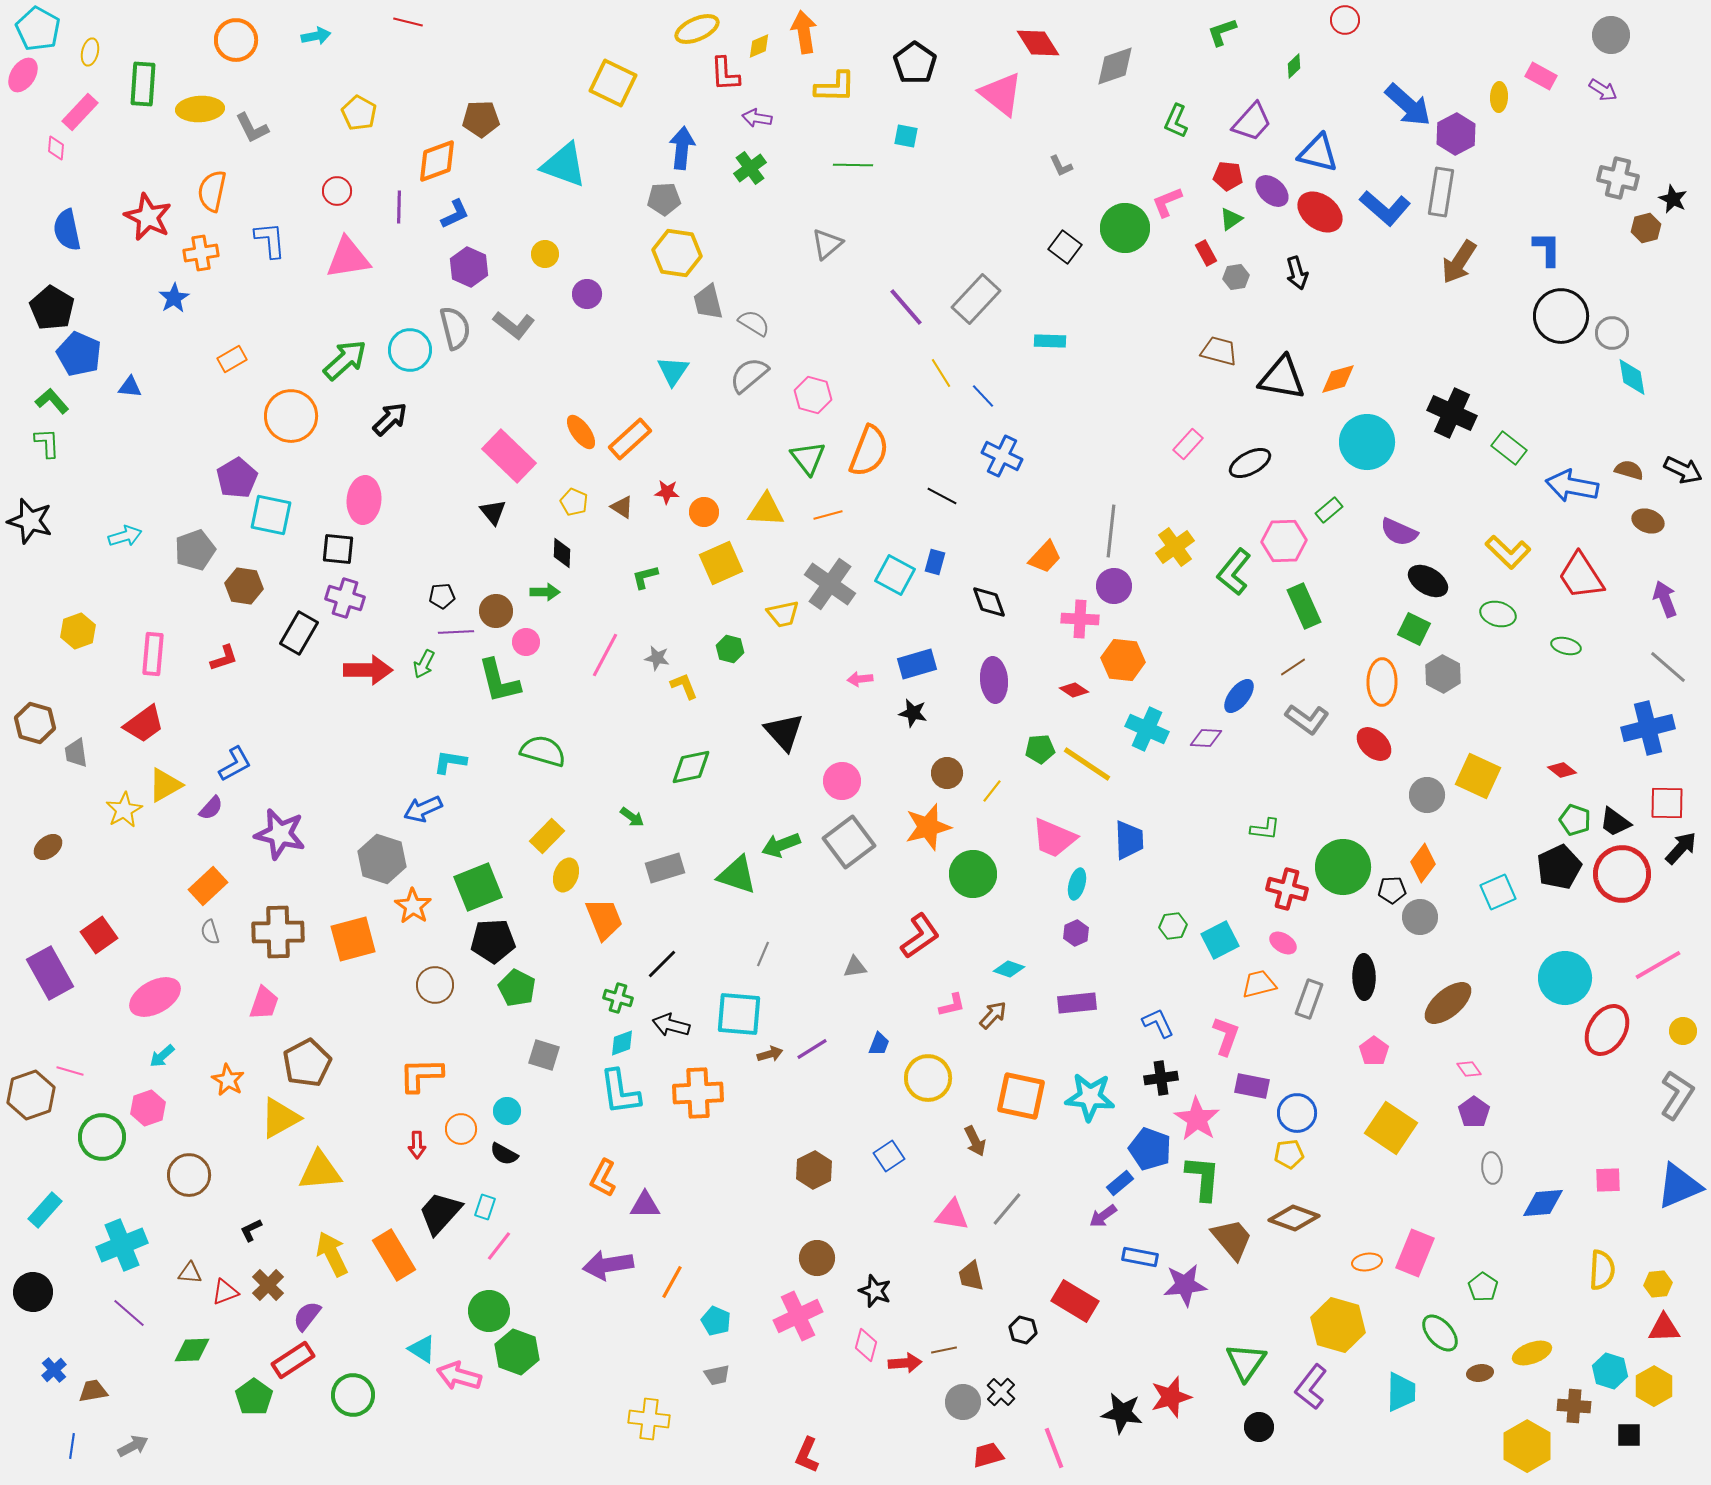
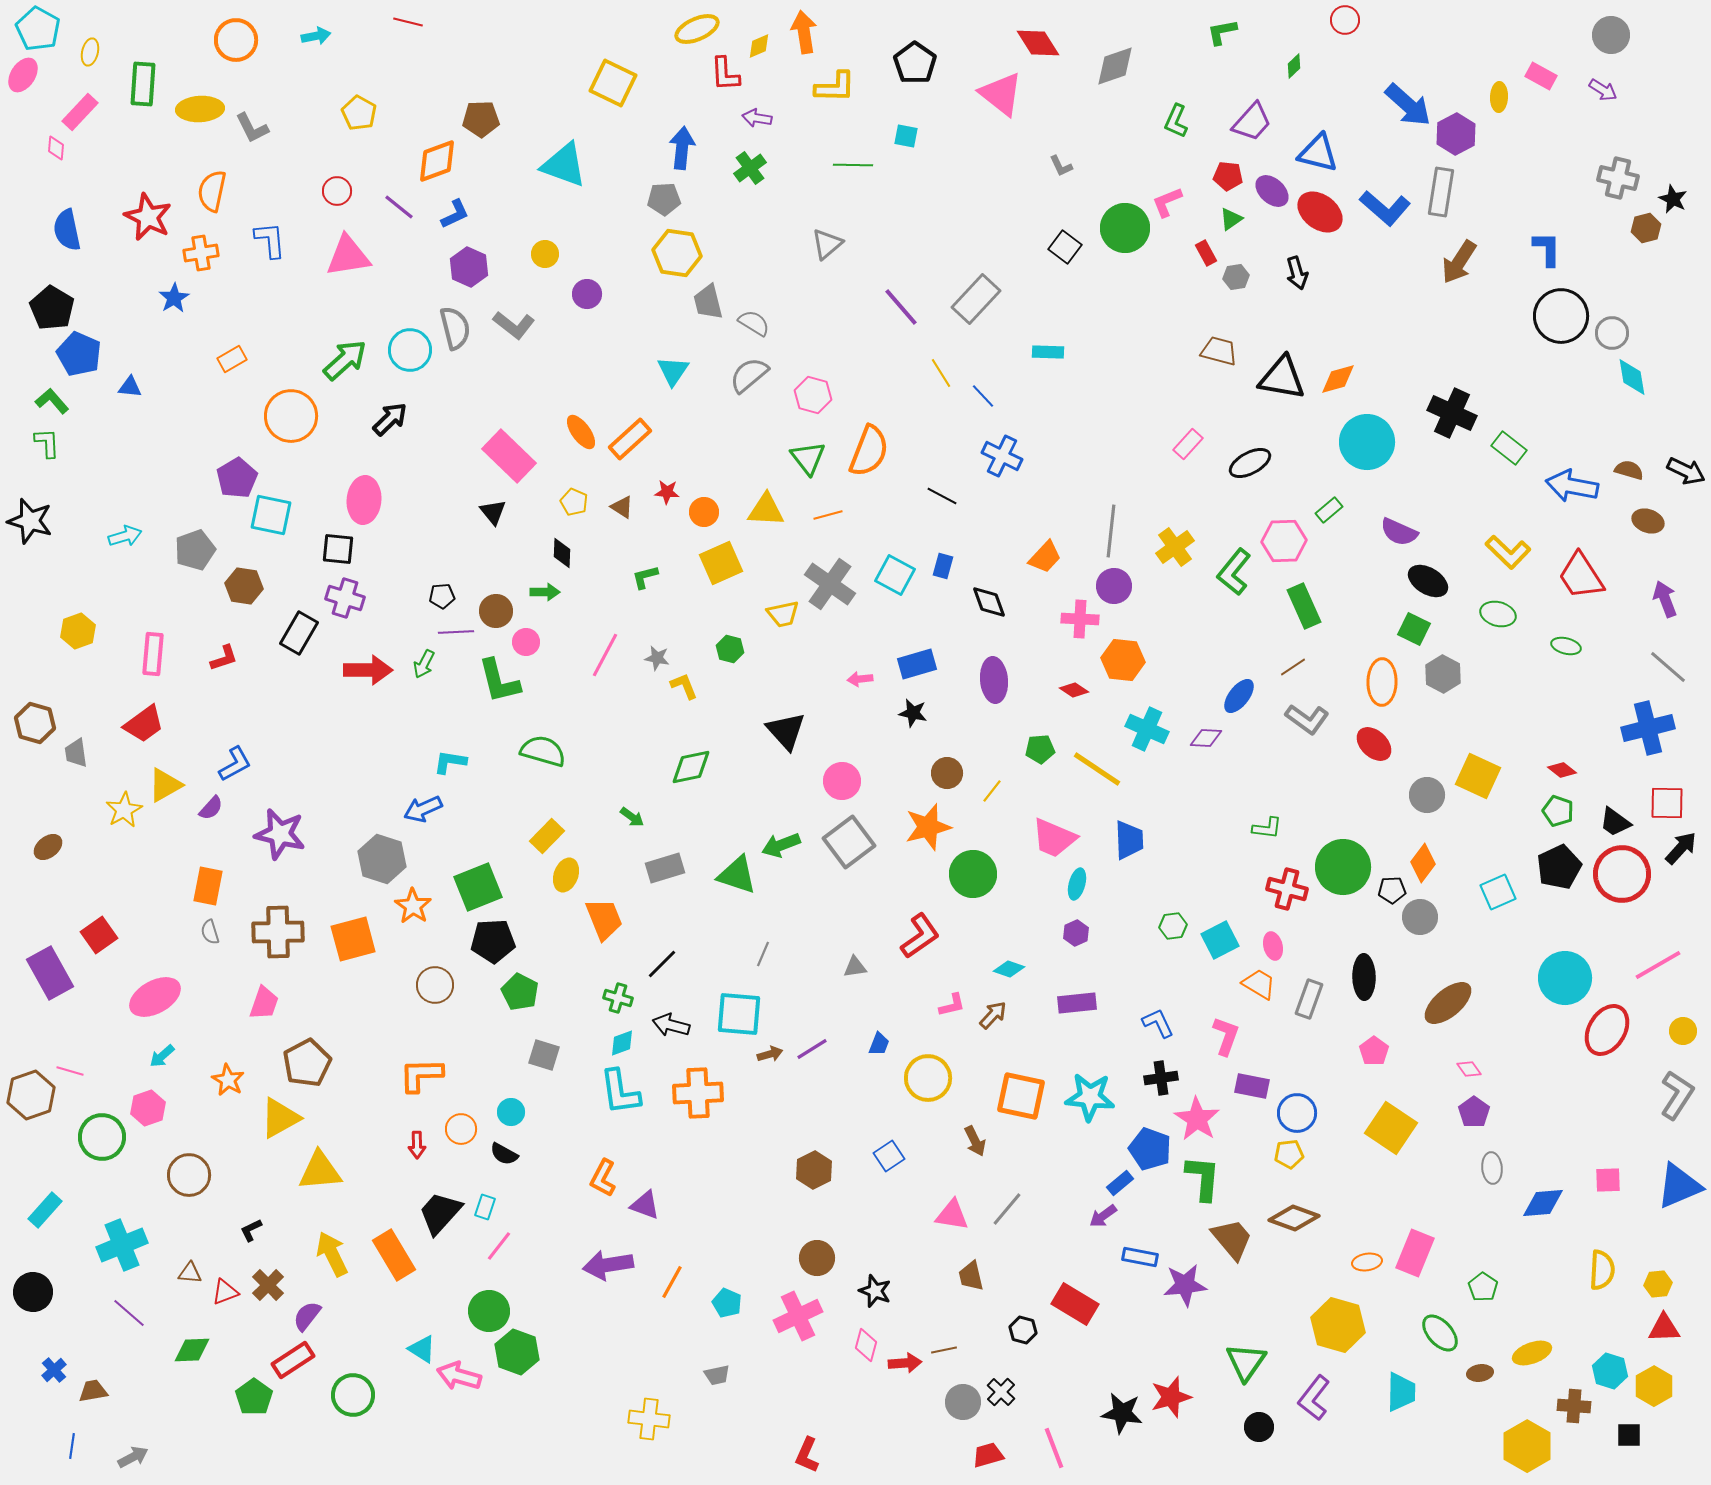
green L-shape at (1222, 32): rotated 8 degrees clockwise
purple line at (399, 207): rotated 52 degrees counterclockwise
pink triangle at (348, 258): moved 2 px up
purple line at (906, 307): moved 5 px left
cyan rectangle at (1050, 341): moved 2 px left, 11 px down
black arrow at (1683, 470): moved 3 px right, 1 px down
blue rectangle at (935, 562): moved 8 px right, 4 px down
black triangle at (784, 732): moved 2 px right, 1 px up
yellow line at (1087, 764): moved 10 px right, 5 px down
green pentagon at (1575, 820): moved 17 px left, 9 px up
green L-shape at (1265, 829): moved 2 px right, 1 px up
orange rectangle at (208, 886): rotated 36 degrees counterclockwise
pink ellipse at (1283, 943): moved 10 px left, 3 px down; rotated 44 degrees clockwise
orange trapezoid at (1259, 984): rotated 45 degrees clockwise
green pentagon at (517, 988): moved 3 px right, 4 px down
cyan circle at (507, 1111): moved 4 px right, 1 px down
purple triangle at (645, 1205): rotated 20 degrees clockwise
red rectangle at (1075, 1301): moved 3 px down
cyan pentagon at (716, 1321): moved 11 px right, 18 px up
purple L-shape at (1311, 1387): moved 3 px right, 11 px down
gray arrow at (133, 1446): moved 11 px down
